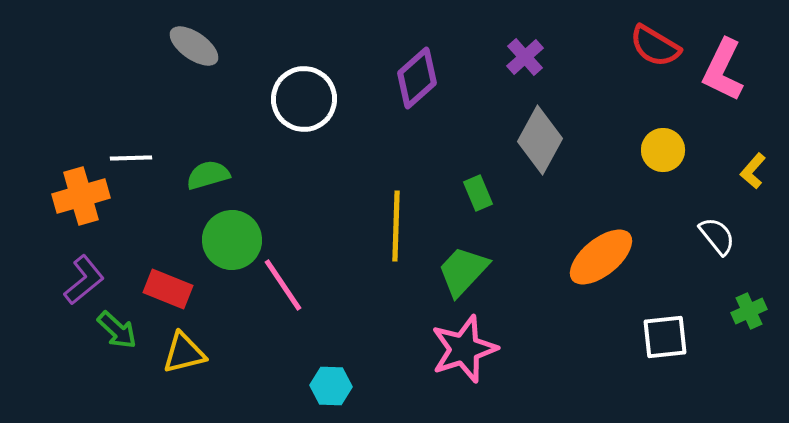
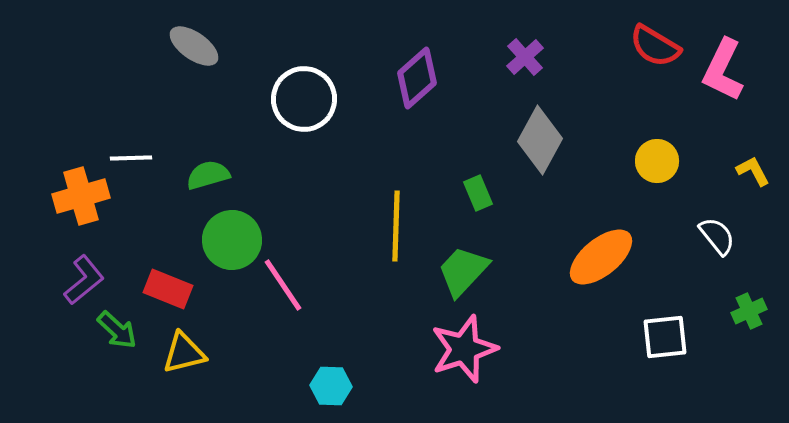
yellow circle: moved 6 px left, 11 px down
yellow L-shape: rotated 111 degrees clockwise
